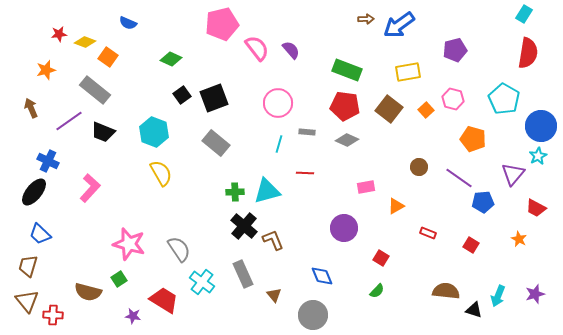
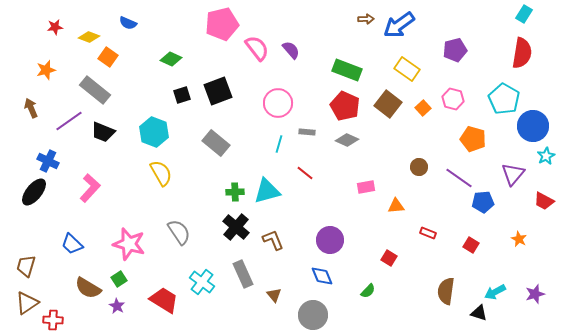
red star at (59, 34): moved 4 px left, 7 px up
yellow diamond at (85, 42): moved 4 px right, 5 px up
red semicircle at (528, 53): moved 6 px left
yellow rectangle at (408, 72): moved 1 px left, 3 px up; rotated 45 degrees clockwise
black square at (182, 95): rotated 18 degrees clockwise
black square at (214, 98): moved 4 px right, 7 px up
red pentagon at (345, 106): rotated 16 degrees clockwise
brown square at (389, 109): moved 1 px left, 5 px up
orange square at (426, 110): moved 3 px left, 2 px up
blue circle at (541, 126): moved 8 px left
cyan star at (538, 156): moved 8 px right
red line at (305, 173): rotated 36 degrees clockwise
orange triangle at (396, 206): rotated 24 degrees clockwise
red trapezoid at (536, 208): moved 8 px right, 7 px up
black cross at (244, 226): moved 8 px left, 1 px down
purple circle at (344, 228): moved 14 px left, 12 px down
blue trapezoid at (40, 234): moved 32 px right, 10 px down
gray semicircle at (179, 249): moved 17 px up
red square at (381, 258): moved 8 px right
brown trapezoid at (28, 266): moved 2 px left
green semicircle at (377, 291): moved 9 px left
brown semicircle at (446, 291): rotated 88 degrees counterclockwise
brown semicircle at (88, 292): moved 4 px up; rotated 16 degrees clockwise
cyan arrow at (498, 296): moved 3 px left, 4 px up; rotated 40 degrees clockwise
brown triangle at (27, 301): moved 2 px down; rotated 35 degrees clockwise
black triangle at (474, 310): moved 5 px right, 3 px down
red cross at (53, 315): moved 5 px down
purple star at (133, 316): moved 16 px left, 10 px up; rotated 21 degrees clockwise
